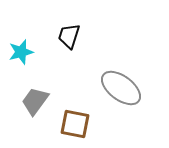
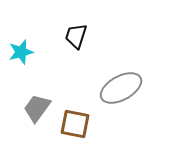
black trapezoid: moved 7 px right
gray ellipse: rotated 66 degrees counterclockwise
gray trapezoid: moved 2 px right, 7 px down
